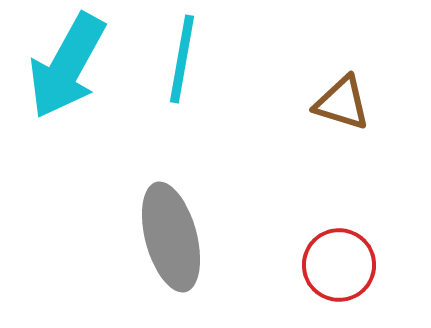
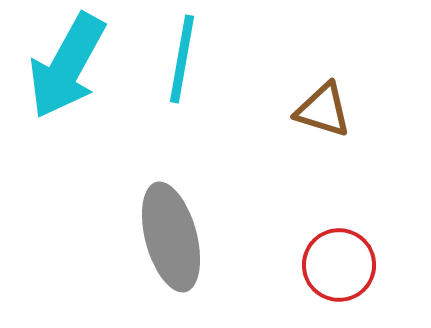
brown triangle: moved 19 px left, 7 px down
